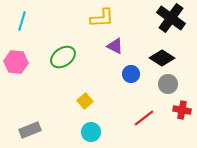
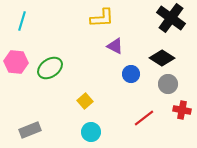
green ellipse: moved 13 px left, 11 px down
